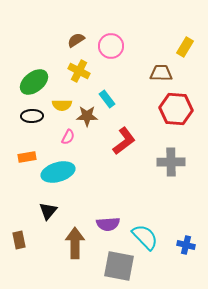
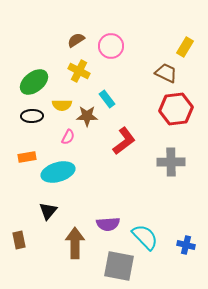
brown trapezoid: moved 5 px right; rotated 25 degrees clockwise
red hexagon: rotated 12 degrees counterclockwise
